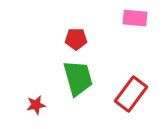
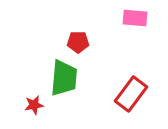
red pentagon: moved 2 px right, 3 px down
green trapezoid: moved 14 px left; rotated 21 degrees clockwise
red star: moved 2 px left
